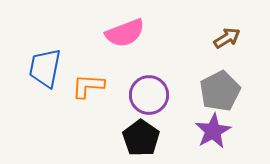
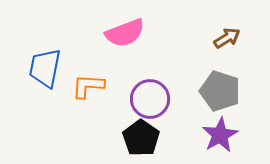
gray pentagon: rotated 27 degrees counterclockwise
purple circle: moved 1 px right, 4 px down
purple star: moved 7 px right, 4 px down
